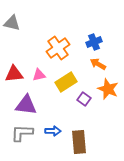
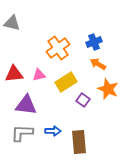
purple square: moved 1 px left, 1 px down
